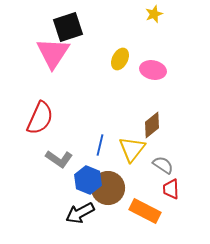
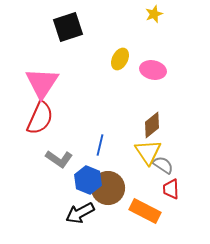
pink triangle: moved 11 px left, 30 px down
yellow triangle: moved 16 px right, 3 px down; rotated 12 degrees counterclockwise
